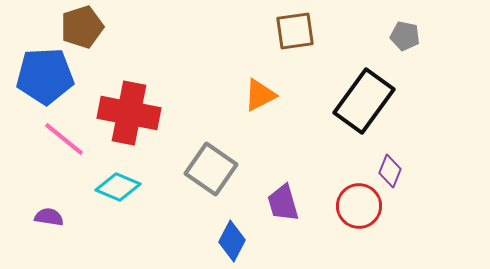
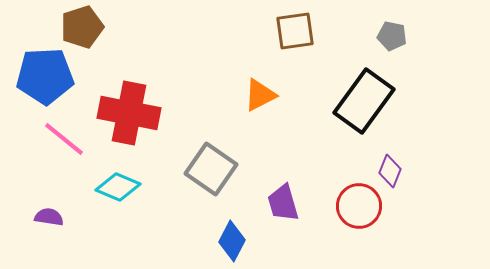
gray pentagon: moved 13 px left
